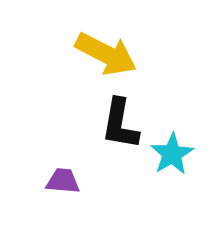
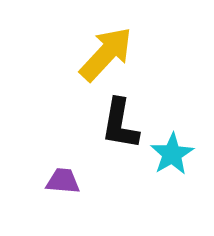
yellow arrow: rotated 74 degrees counterclockwise
